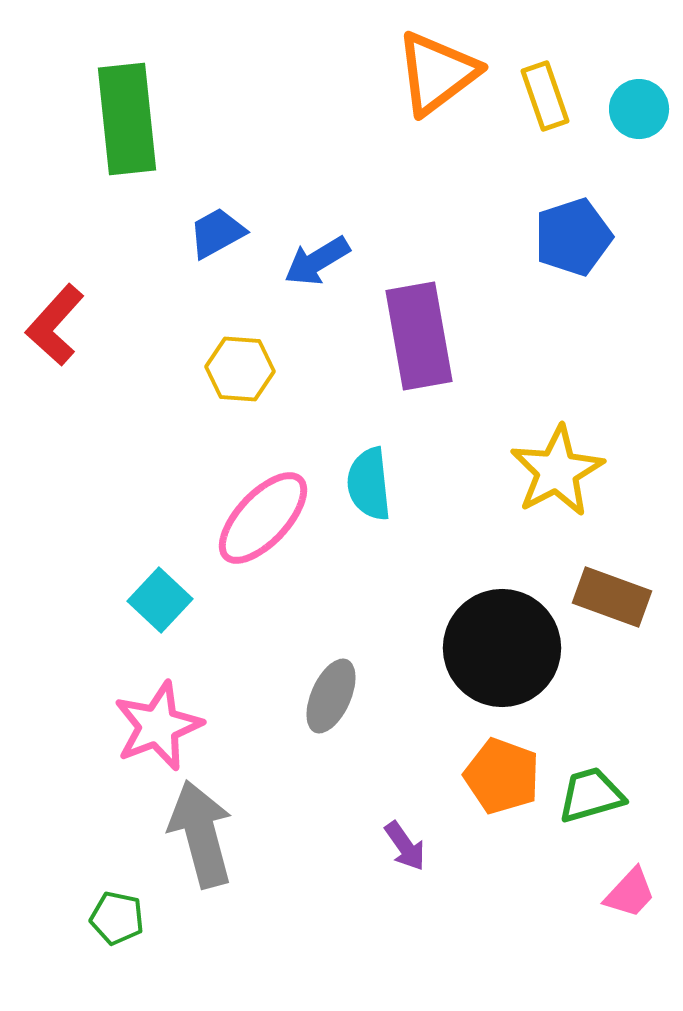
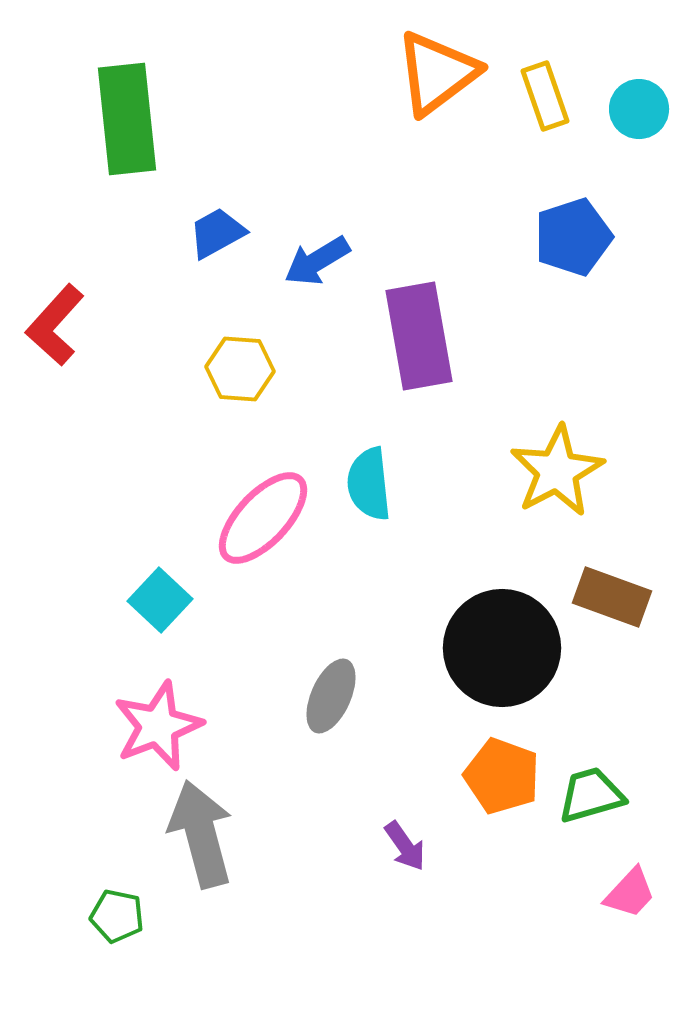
green pentagon: moved 2 px up
